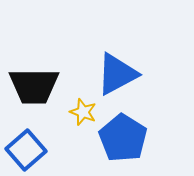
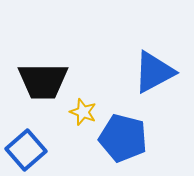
blue triangle: moved 37 px right, 2 px up
black trapezoid: moved 9 px right, 5 px up
blue pentagon: rotated 18 degrees counterclockwise
